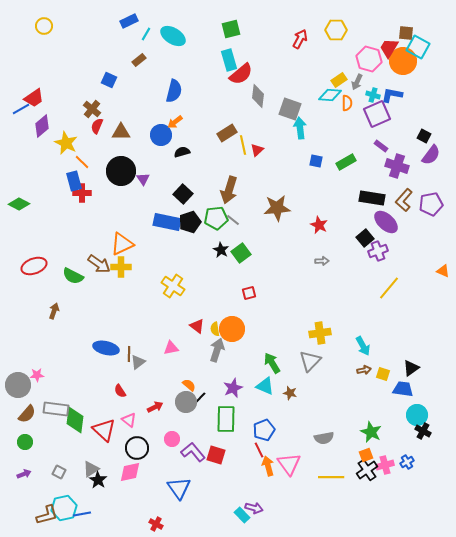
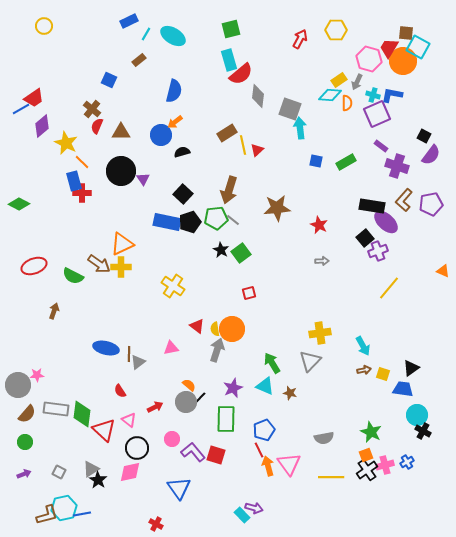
black rectangle at (372, 198): moved 8 px down
green diamond at (75, 420): moved 7 px right, 6 px up
